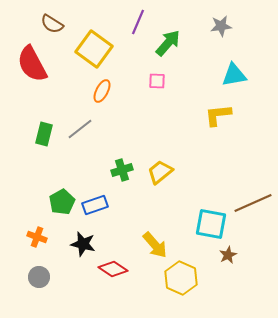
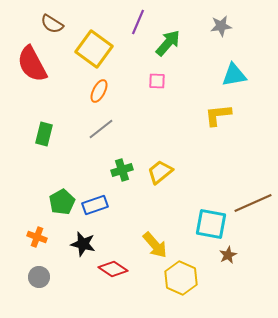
orange ellipse: moved 3 px left
gray line: moved 21 px right
